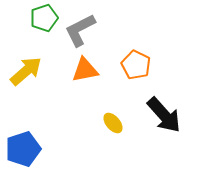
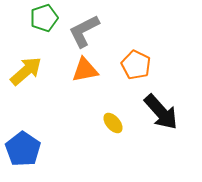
gray L-shape: moved 4 px right, 1 px down
black arrow: moved 3 px left, 3 px up
blue pentagon: rotated 20 degrees counterclockwise
